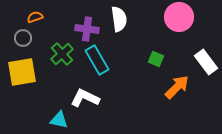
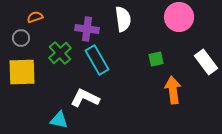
white semicircle: moved 4 px right
gray circle: moved 2 px left
green cross: moved 2 px left, 1 px up
green square: rotated 35 degrees counterclockwise
yellow square: rotated 8 degrees clockwise
orange arrow: moved 4 px left, 3 px down; rotated 52 degrees counterclockwise
